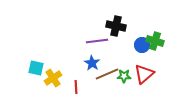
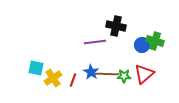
purple line: moved 2 px left, 1 px down
blue star: moved 1 px left, 9 px down
brown line: rotated 25 degrees clockwise
red line: moved 3 px left, 7 px up; rotated 24 degrees clockwise
